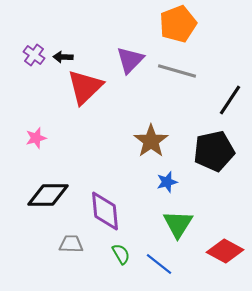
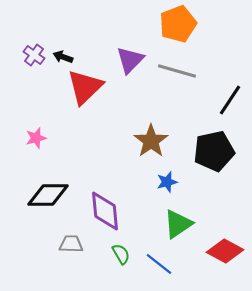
black arrow: rotated 18 degrees clockwise
green triangle: rotated 24 degrees clockwise
